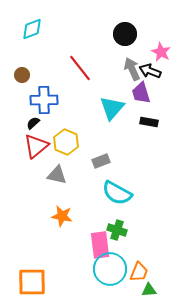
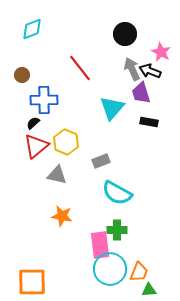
green cross: rotated 18 degrees counterclockwise
